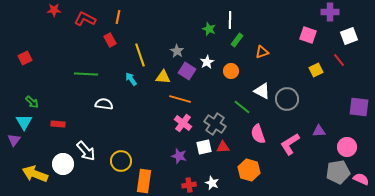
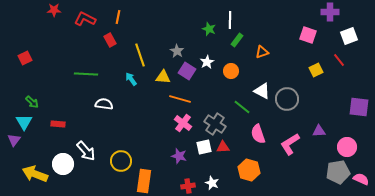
red cross at (189, 185): moved 1 px left, 1 px down
